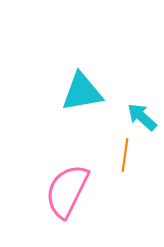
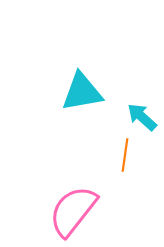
pink semicircle: moved 6 px right, 20 px down; rotated 12 degrees clockwise
